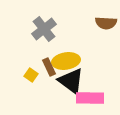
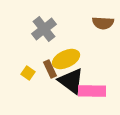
brown semicircle: moved 3 px left
yellow ellipse: moved 2 px up; rotated 16 degrees counterclockwise
brown rectangle: moved 1 px right, 2 px down
yellow square: moved 3 px left, 2 px up
pink rectangle: moved 2 px right, 7 px up
